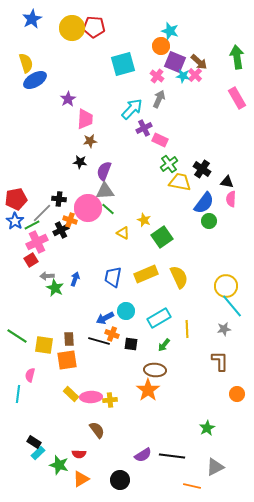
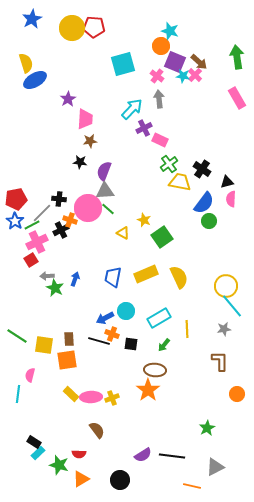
gray arrow at (159, 99): rotated 30 degrees counterclockwise
black triangle at (227, 182): rotated 24 degrees counterclockwise
yellow cross at (110, 400): moved 2 px right, 2 px up; rotated 16 degrees counterclockwise
